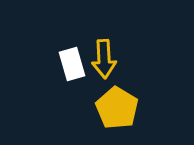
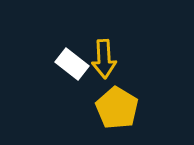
white rectangle: rotated 36 degrees counterclockwise
